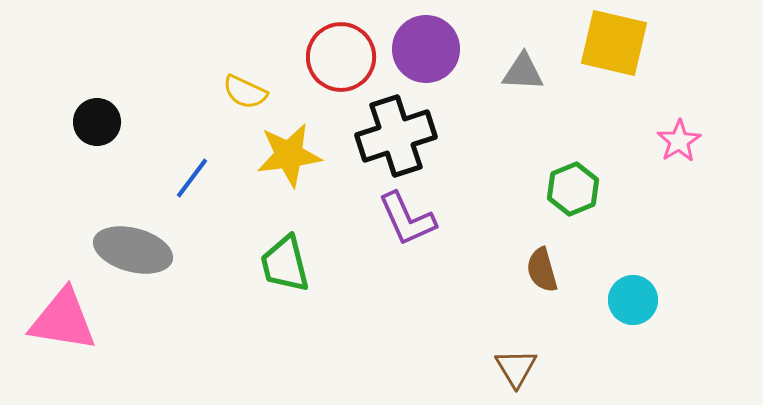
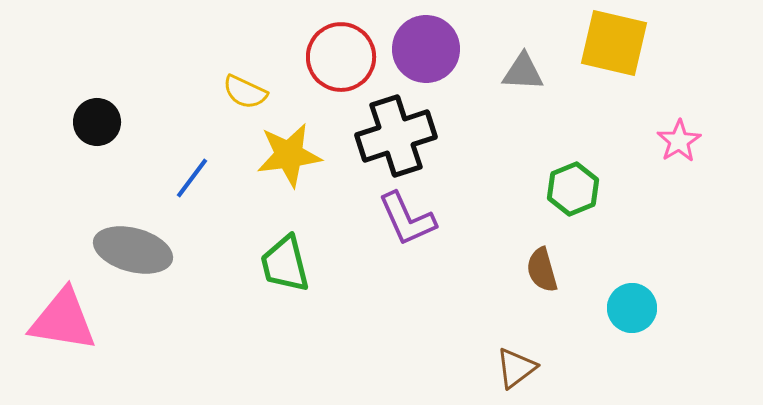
cyan circle: moved 1 px left, 8 px down
brown triangle: rotated 24 degrees clockwise
